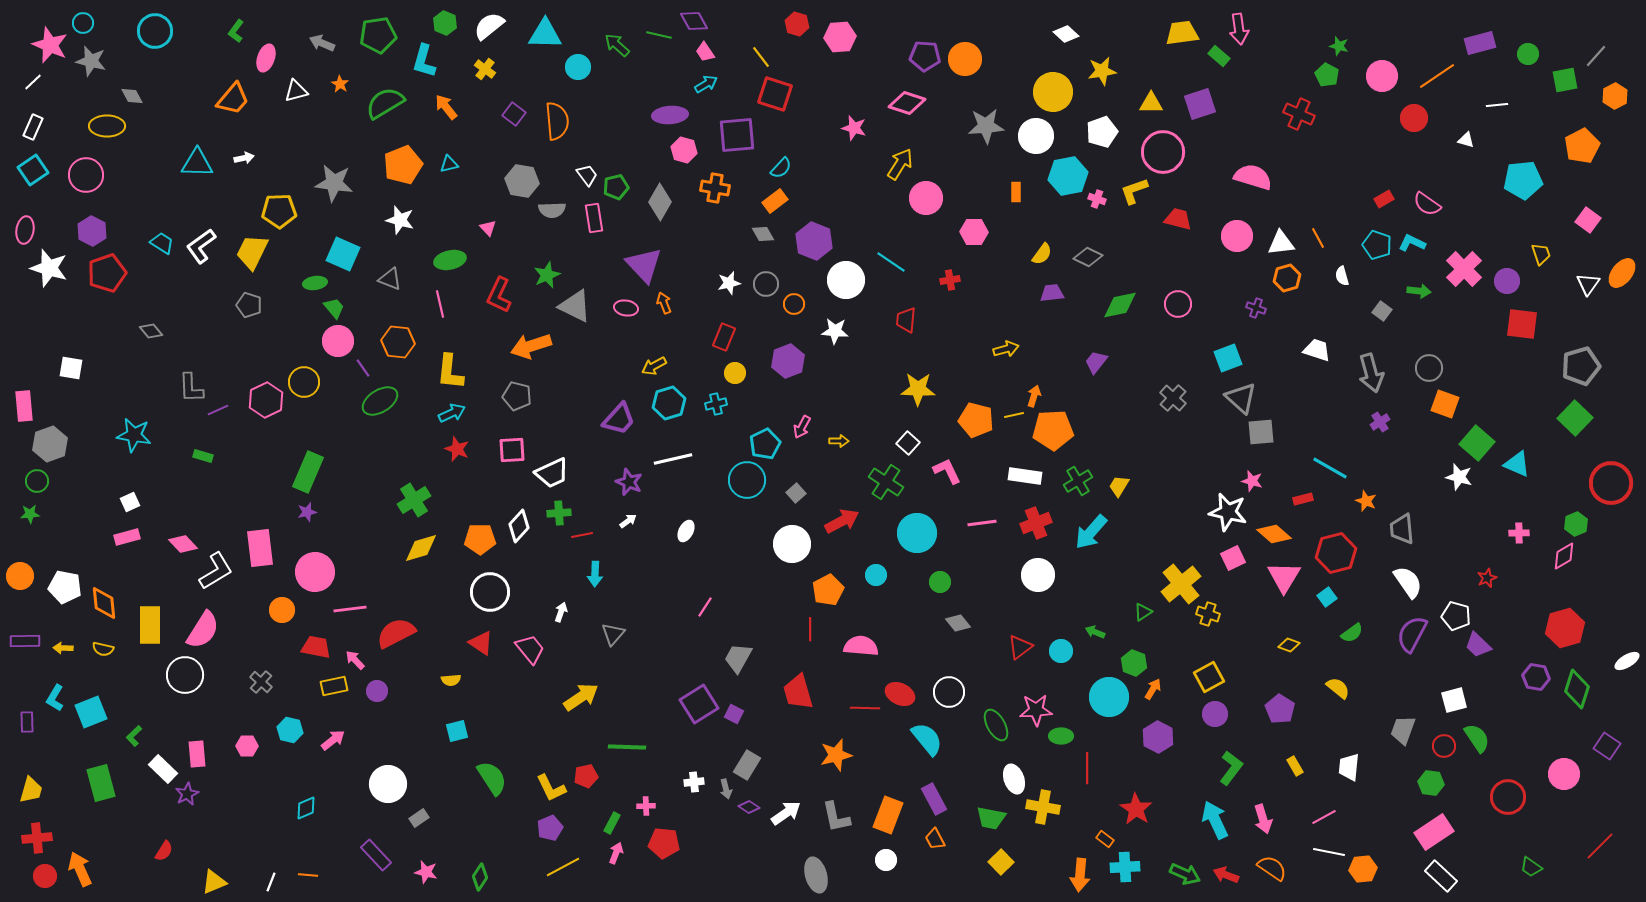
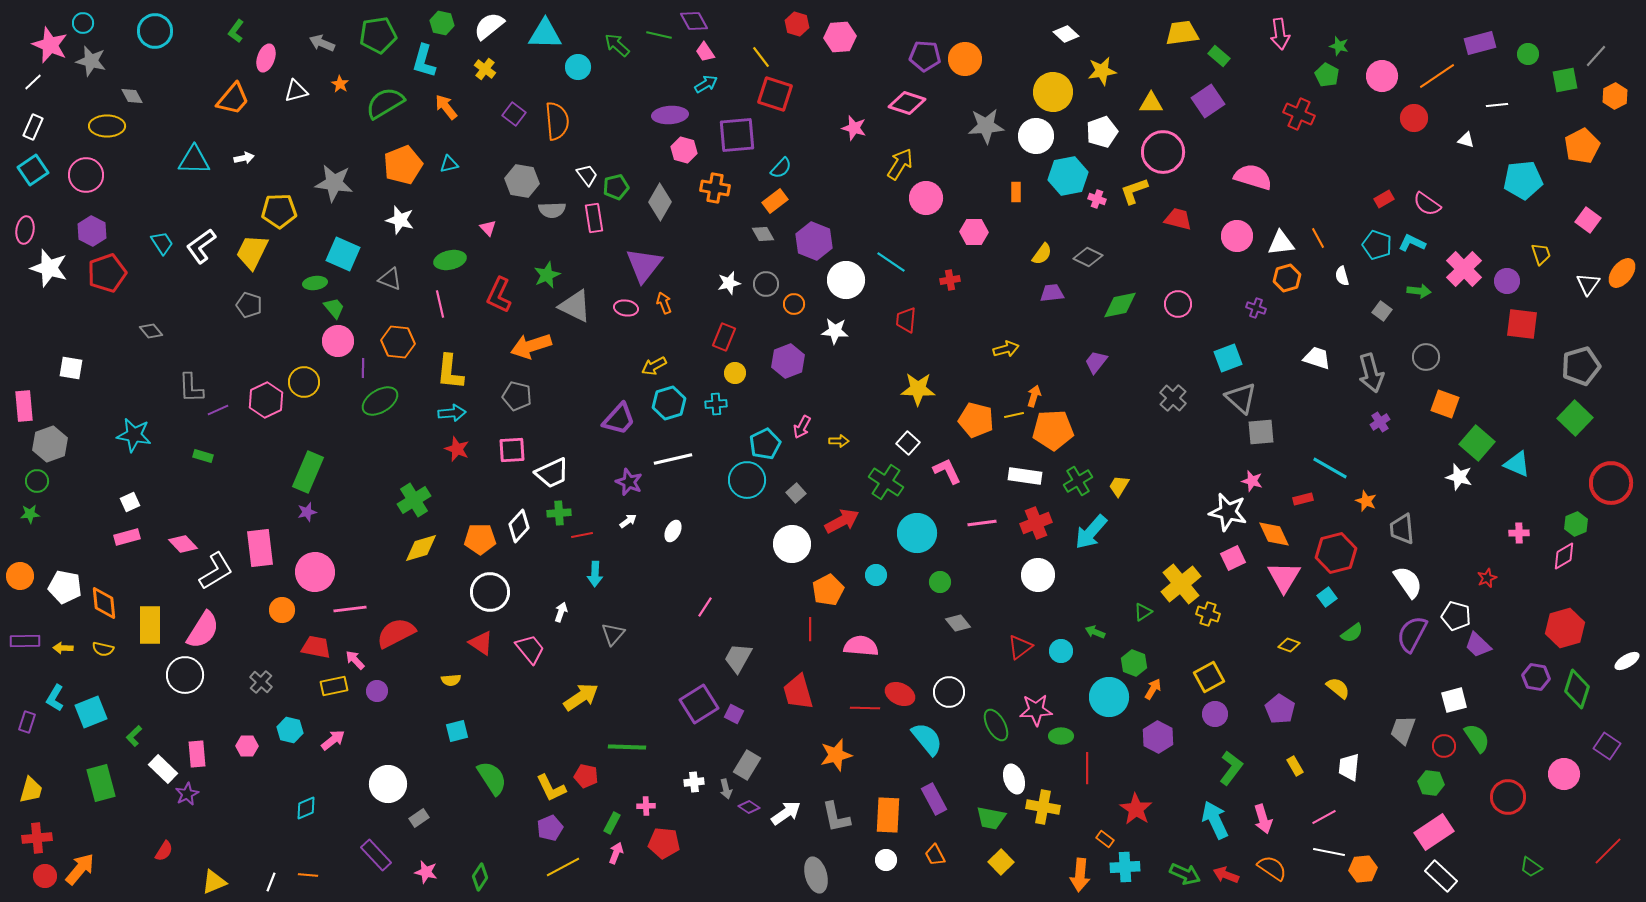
green hexagon at (445, 23): moved 3 px left; rotated 10 degrees counterclockwise
pink arrow at (1239, 29): moved 41 px right, 5 px down
purple square at (1200, 104): moved 8 px right, 3 px up; rotated 16 degrees counterclockwise
cyan triangle at (197, 163): moved 3 px left, 3 px up
cyan trapezoid at (162, 243): rotated 25 degrees clockwise
purple triangle at (644, 265): rotated 21 degrees clockwise
white trapezoid at (1317, 350): moved 8 px down
purple line at (363, 368): rotated 36 degrees clockwise
gray circle at (1429, 368): moved 3 px left, 11 px up
cyan cross at (716, 404): rotated 10 degrees clockwise
cyan arrow at (452, 413): rotated 20 degrees clockwise
white ellipse at (686, 531): moved 13 px left
orange diamond at (1274, 534): rotated 24 degrees clockwise
purple rectangle at (27, 722): rotated 20 degrees clockwise
red pentagon at (586, 776): rotated 25 degrees clockwise
orange rectangle at (888, 815): rotated 18 degrees counterclockwise
orange trapezoid at (935, 839): moved 16 px down
red line at (1600, 846): moved 8 px right, 5 px down
orange arrow at (80, 869): rotated 64 degrees clockwise
